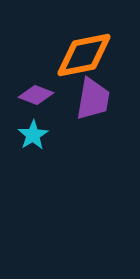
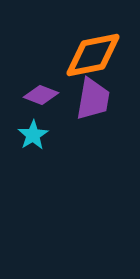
orange diamond: moved 9 px right
purple diamond: moved 5 px right
